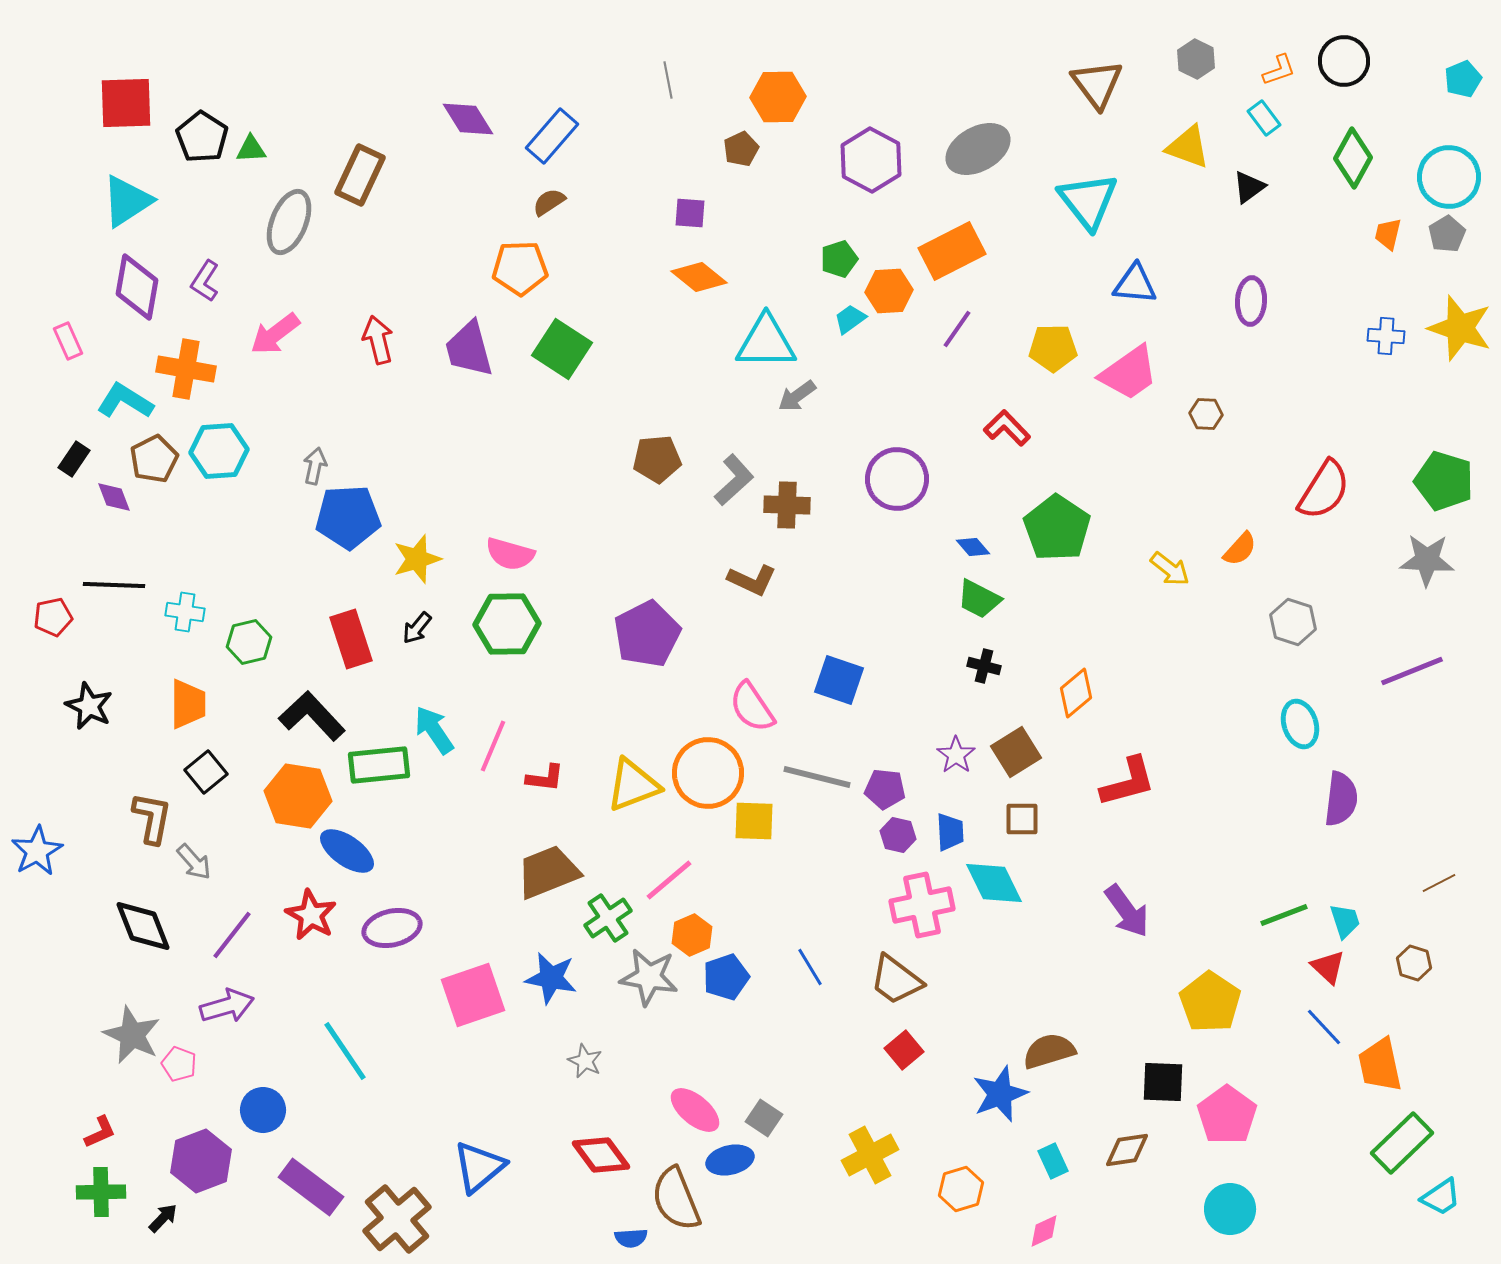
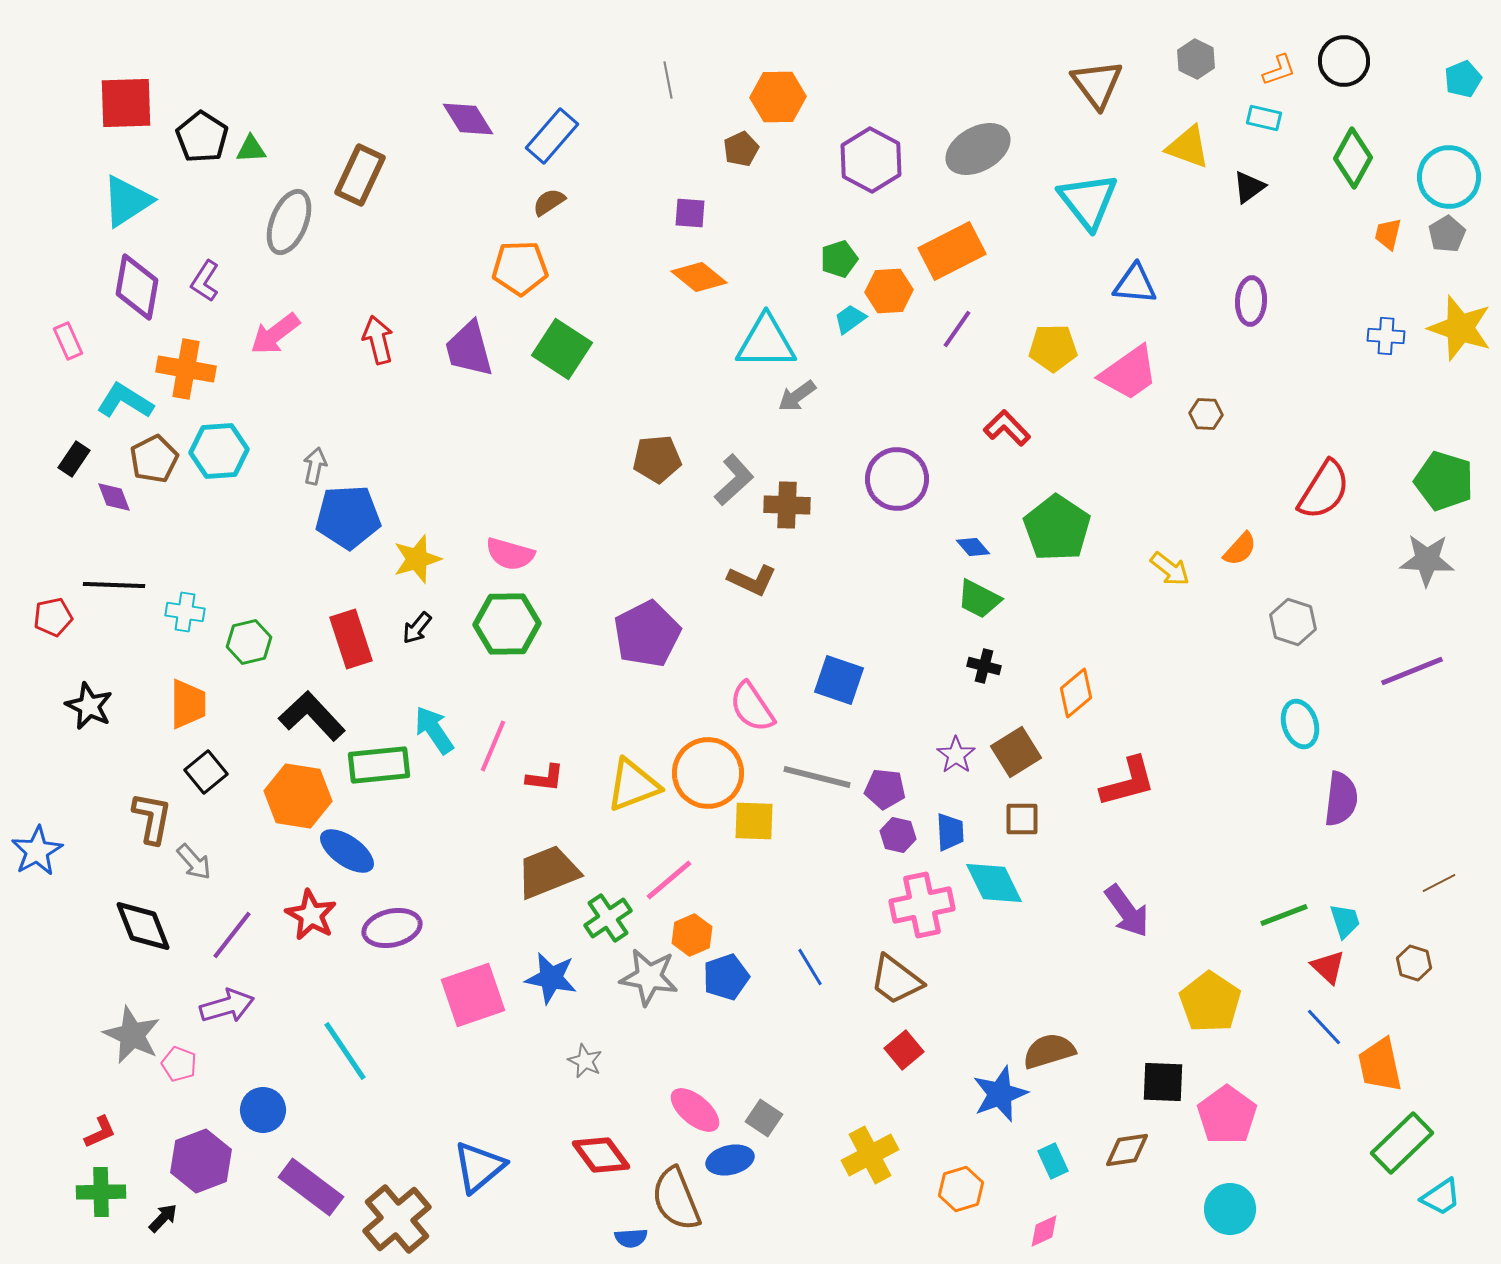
cyan rectangle at (1264, 118): rotated 40 degrees counterclockwise
